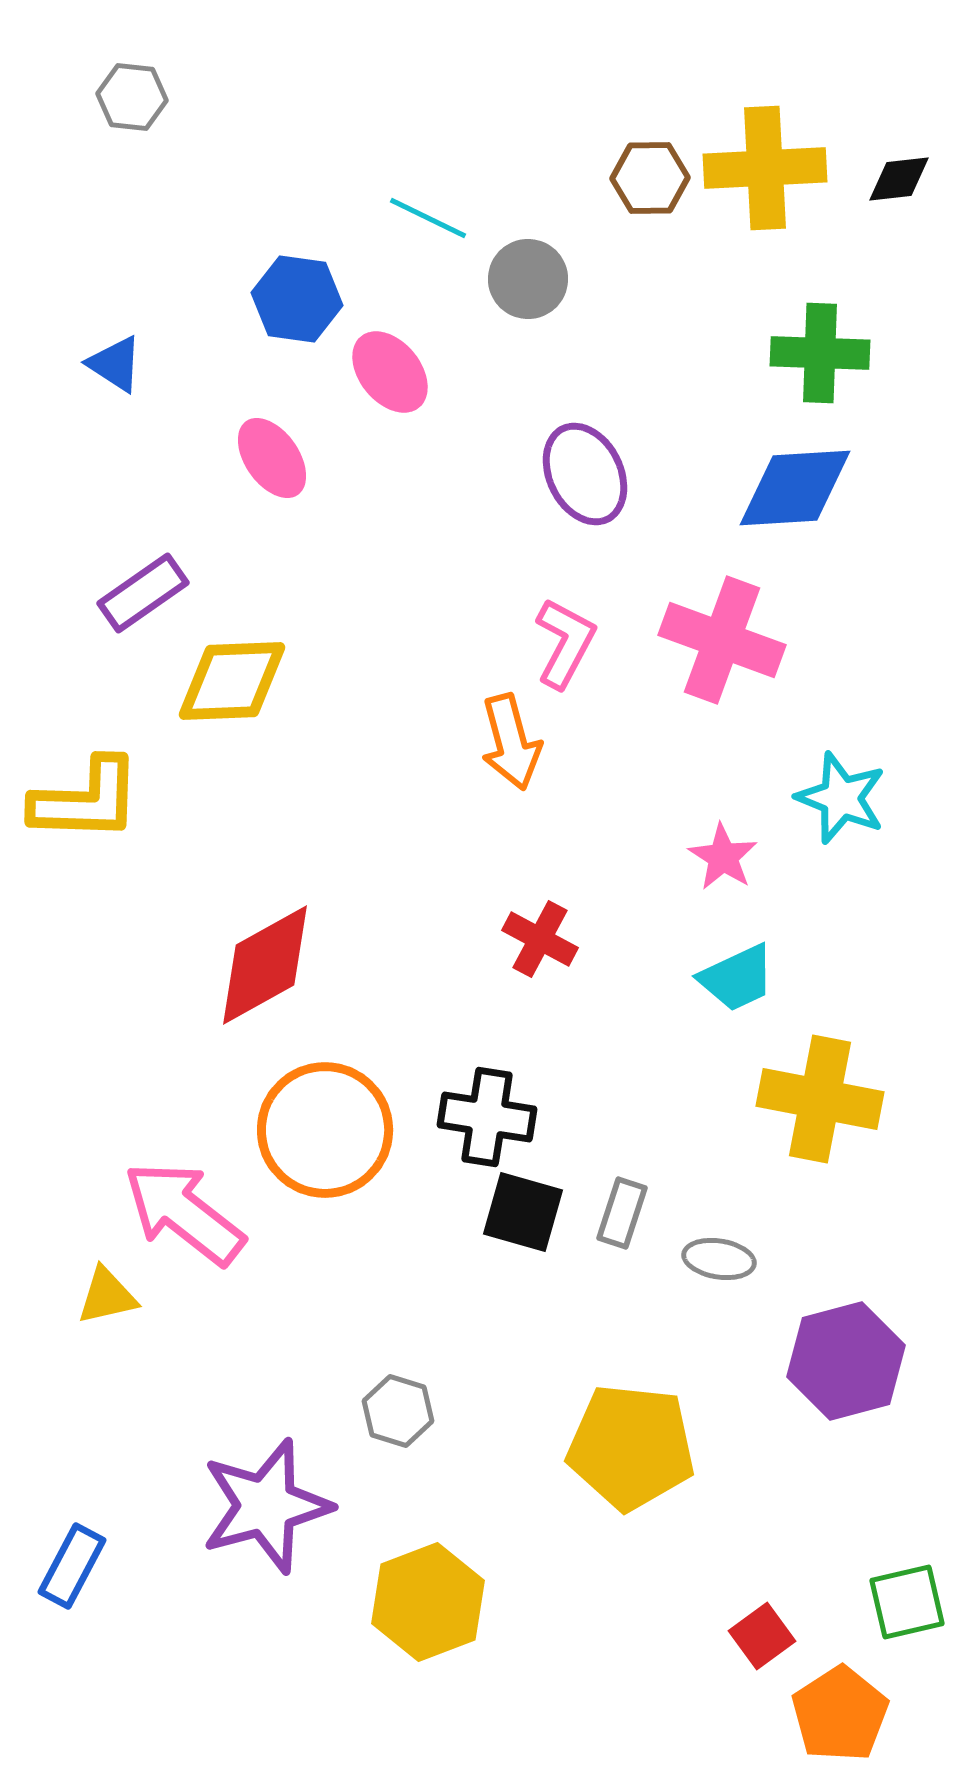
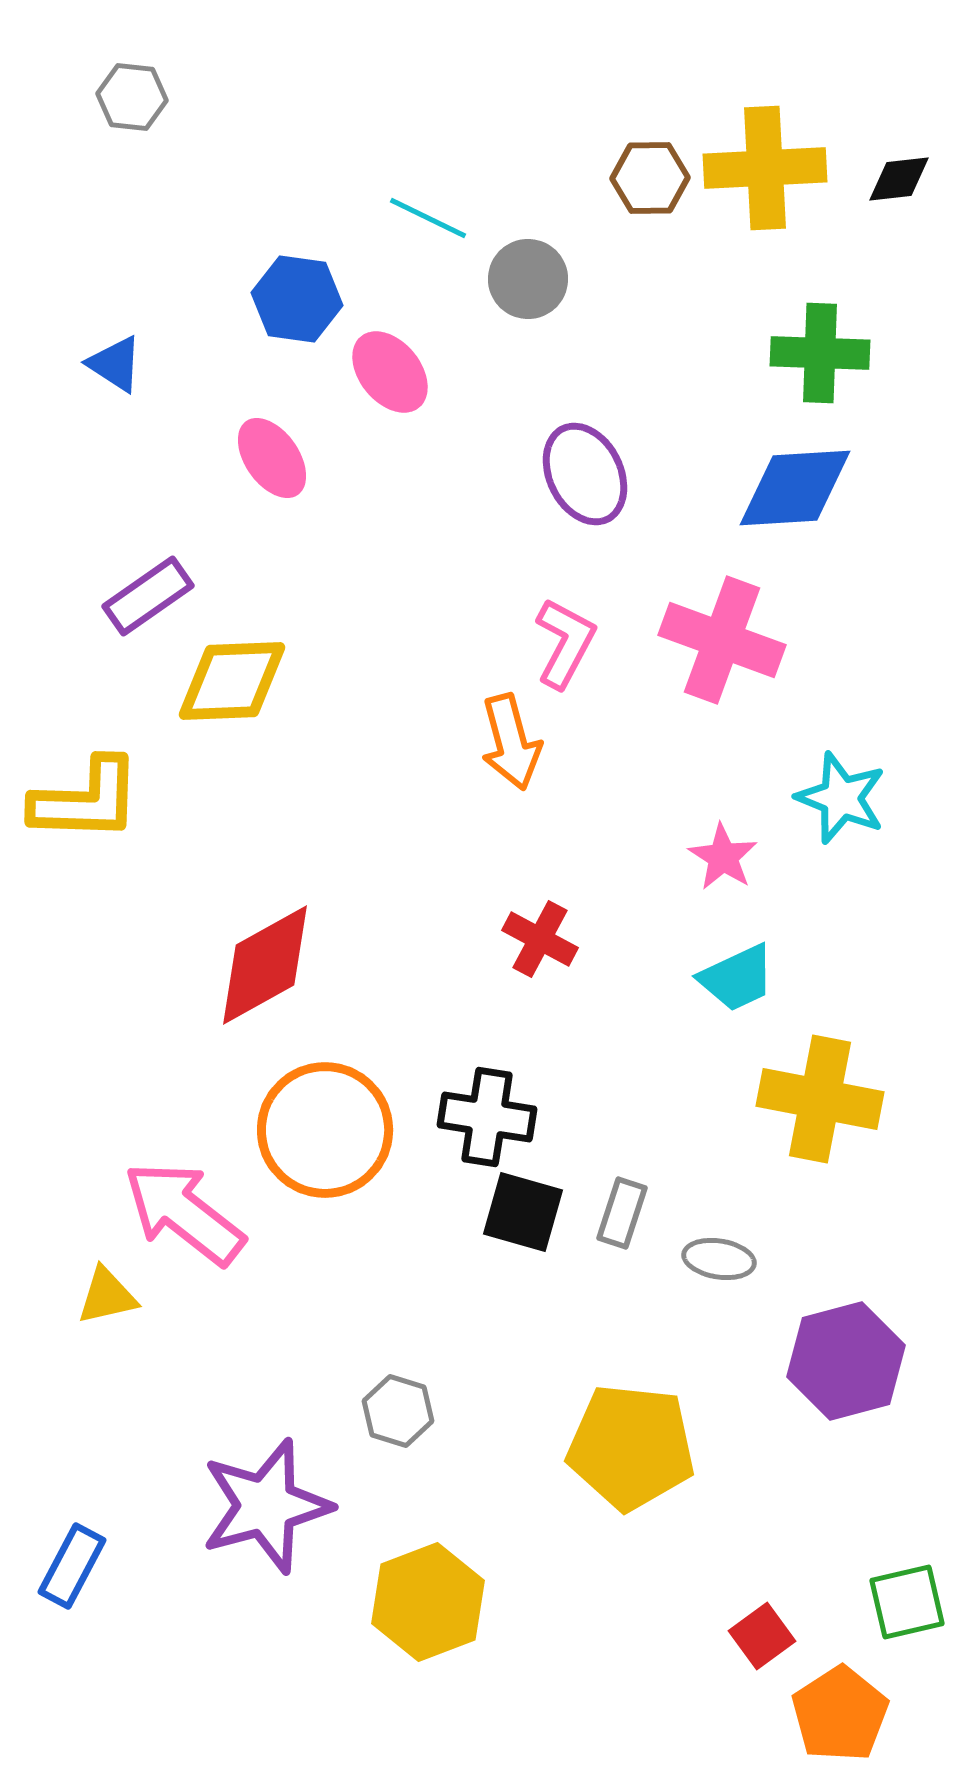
purple rectangle at (143, 593): moved 5 px right, 3 px down
